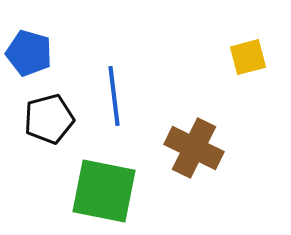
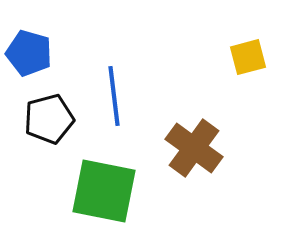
brown cross: rotated 10 degrees clockwise
